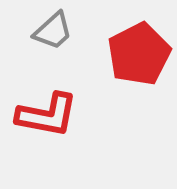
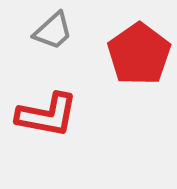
red pentagon: rotated 8 degrees counterclockwise
